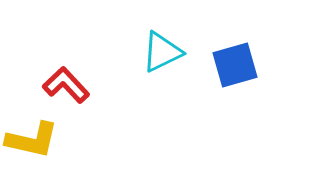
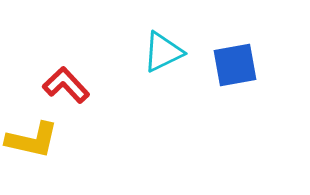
cyan triangle: moved 1 px right
blue square: rotated 6 degrees clockwise
